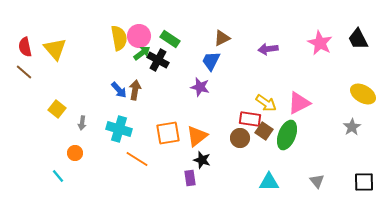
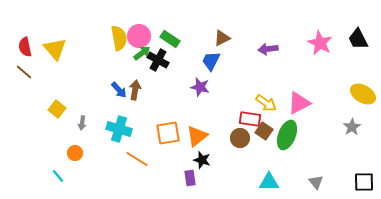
gray triangle: moved 1 px left, 1 px down
